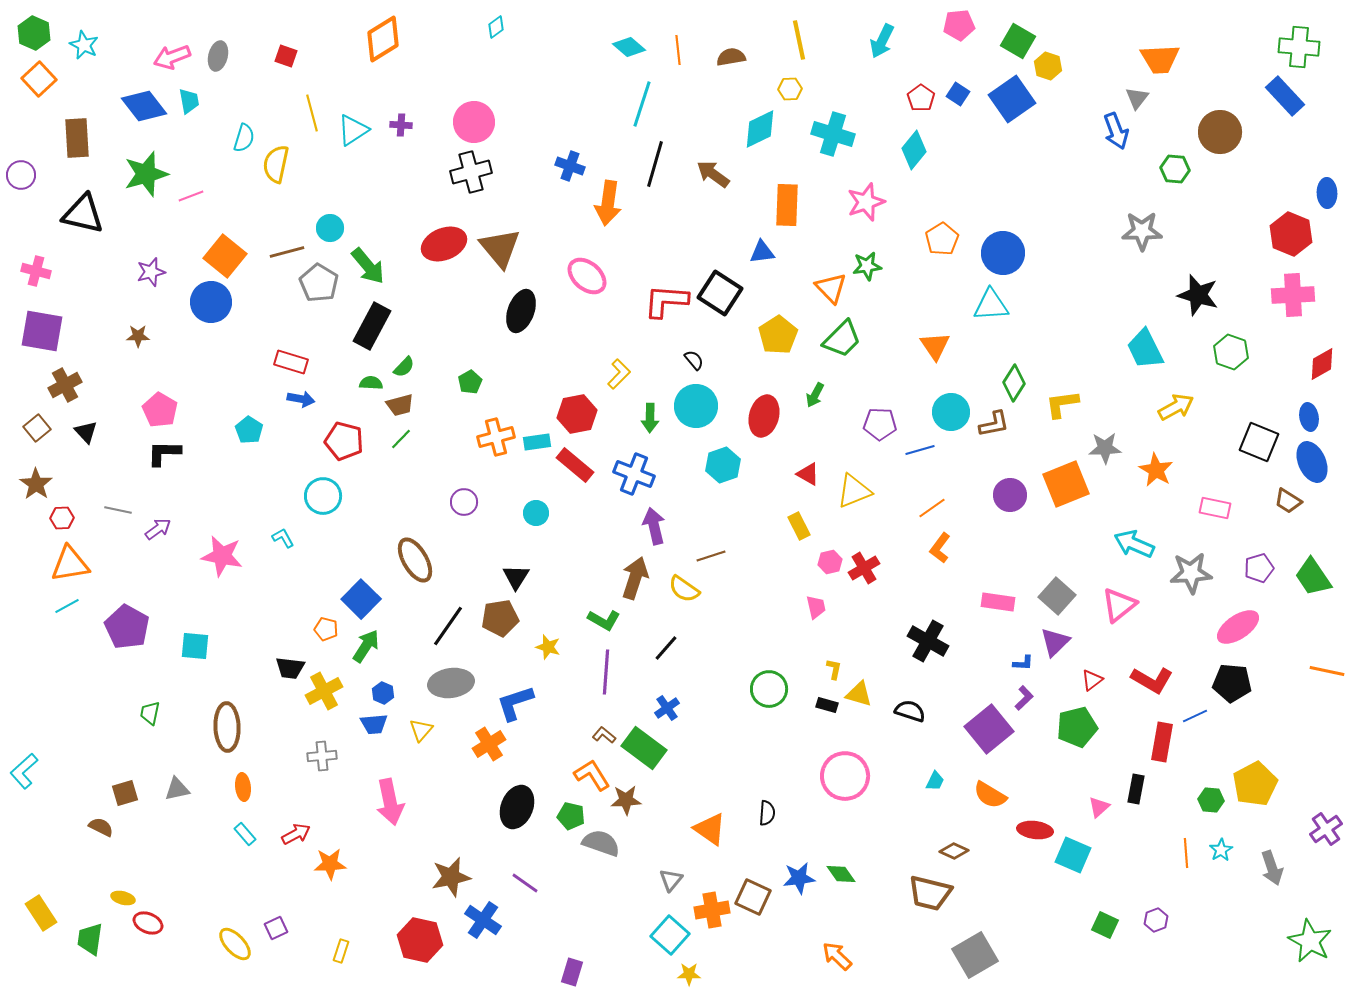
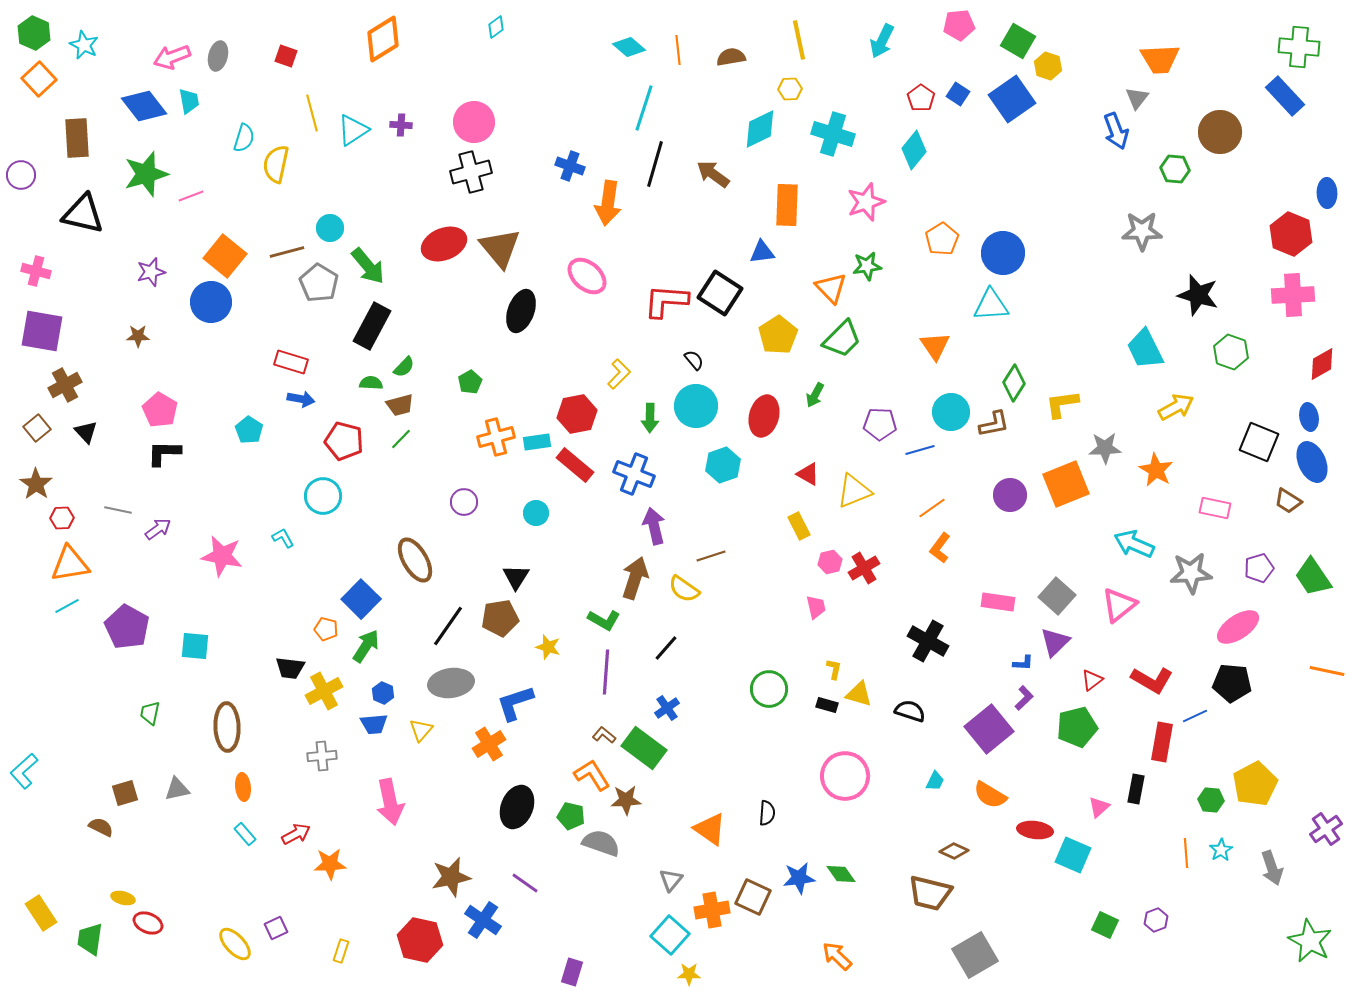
cyan line at (642, 104): moved 2 px right, 4 px down
